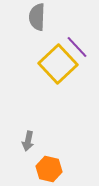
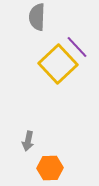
orange hexagon: moved 1 px right, 1 px up; rotated 15 degrees counterclockwise
